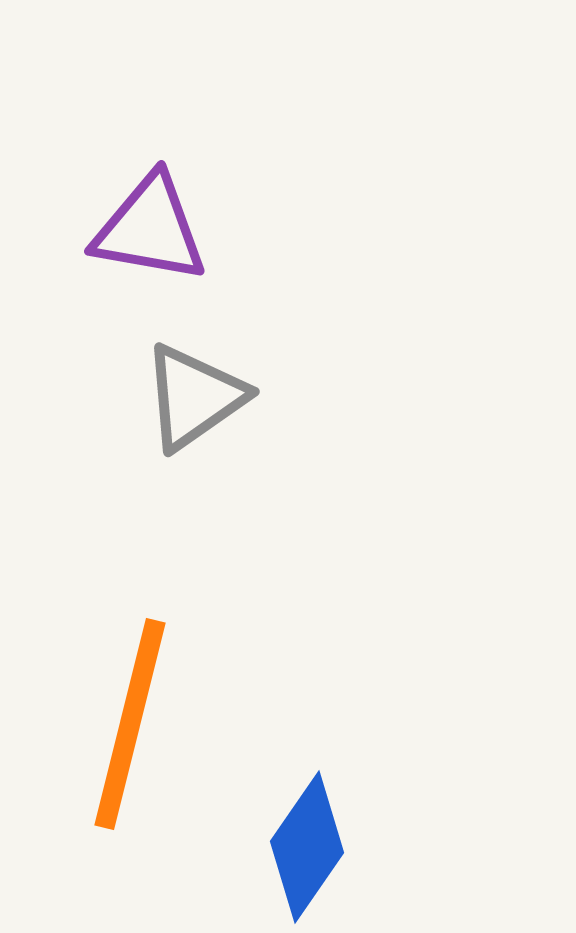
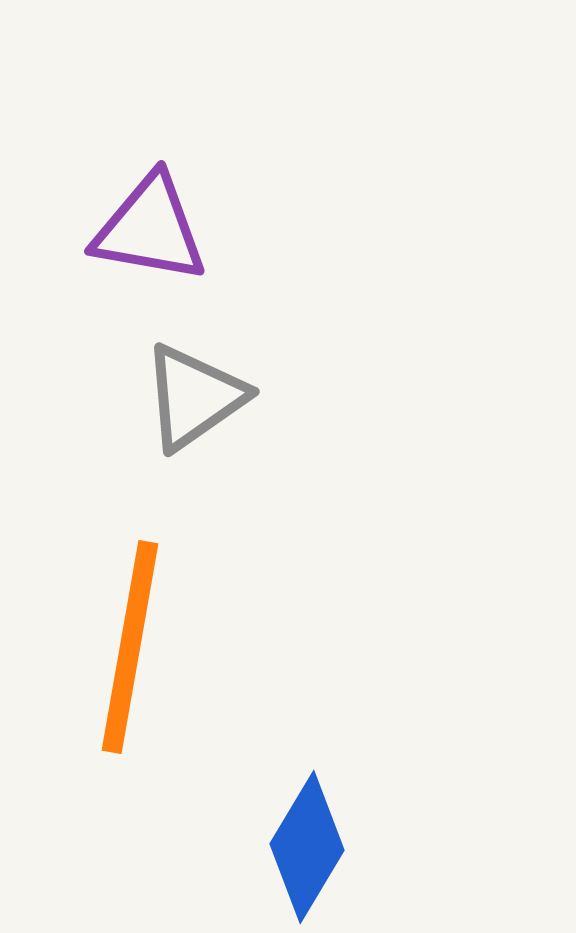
orange line: moved 77 px up; rotated 4 degrees counterclockwise
blue diamond: rotated 4 degrees counterclockwise
